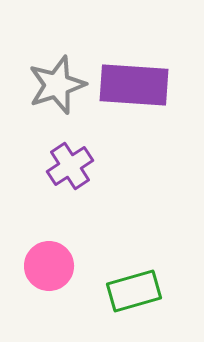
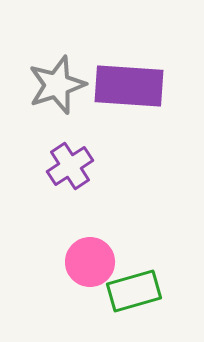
purple rectangle: moved 5 px left, 1 px down
pink circle: moved 41 px right, 4 px up
